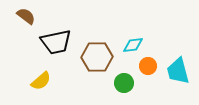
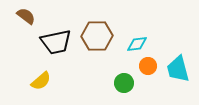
cyan diamond: moved 4 px right, 1 px up
brown hexagon: moved 21 px up
cyan trapezoid: moved 2 px up
